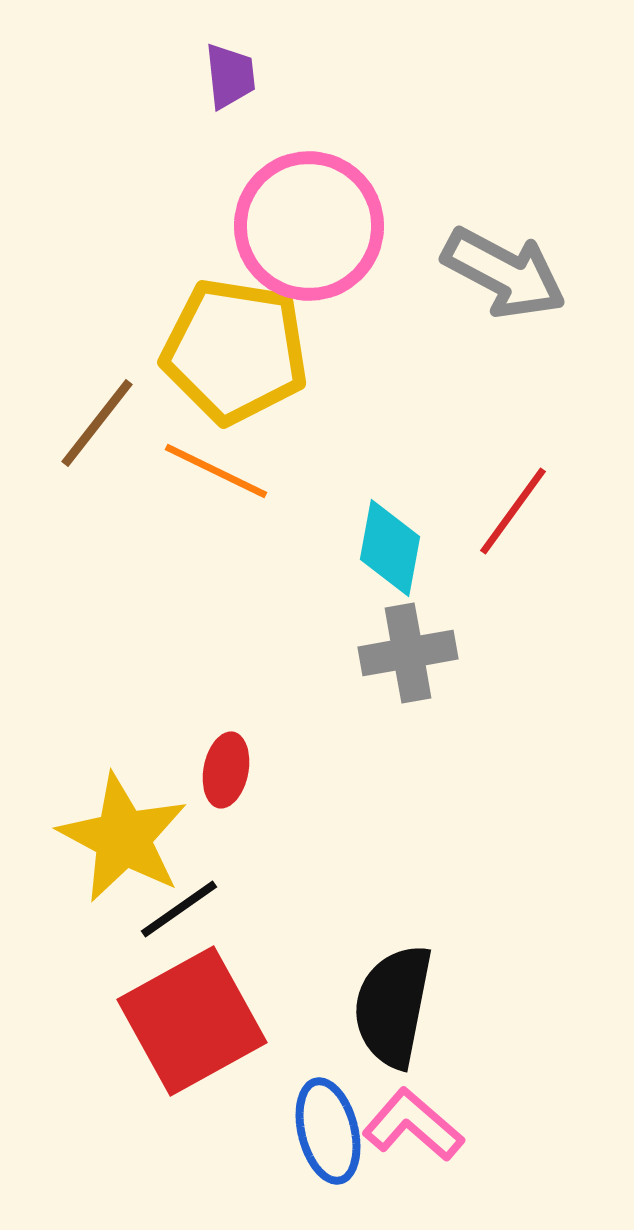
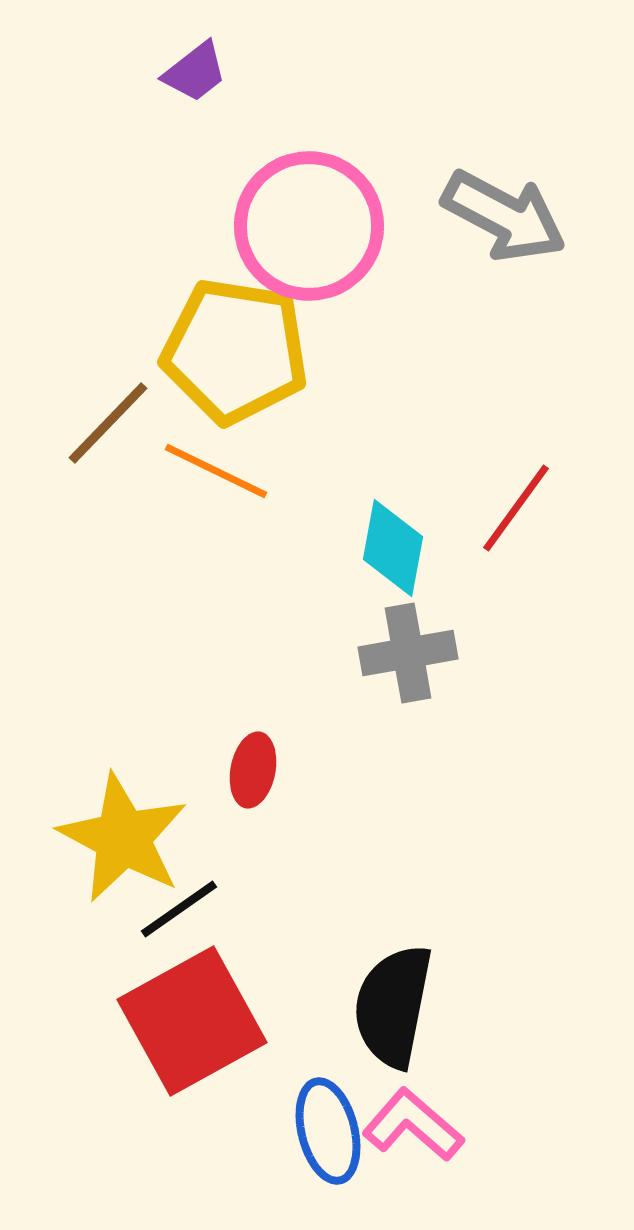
purple trapezoid: moved 35 px left, 4 px up; rotated 58 degrees clockwise
gray arrow: moved 57 px up
brown line: moved 11 px right; rotated 6 degrees clockwise
red line: moved 3 px right, 3 px up
cyan diamond: moved 3 px right
red ellipse: moved 27 px right
